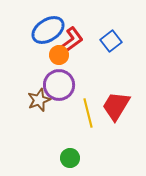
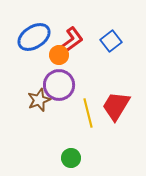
blue ellipse: moved 14 px left, 7 px down
green circle: moved 1 px right
